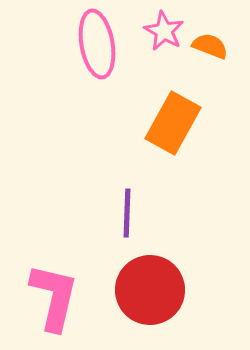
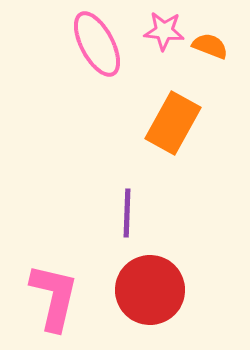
pink star: rotated 24 degrees counterclockwise
pink ellipse: rotated 18 degrees counterclockwise
